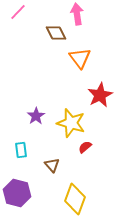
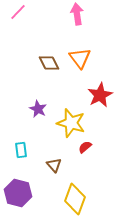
brown diamond: moved 7 px left, 30 px down
purple star: moved 2 px right, 7 px up; rotated 12 degrees counterclockwise
brown triangle: moved 2 px right
purple hexagon: moved 1 px right
